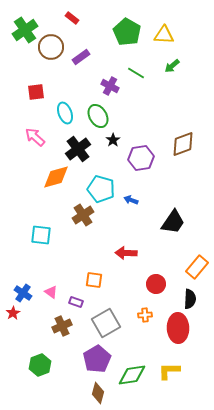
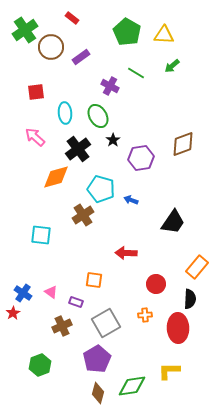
cyan ellipse at (65, 113): rotated 15 degrees clockwise
green diamond at (132, 375): moved 11 px down
